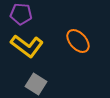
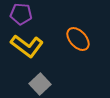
orange ellipse: moved 2 px up
gray square: moved 4 px right; rotated 15 degrees clockwise
